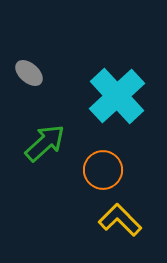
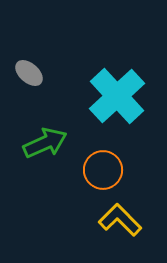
green arrow: rotated 18 degrees clockwise
